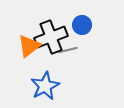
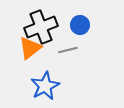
blue circle: moved 2 px left
black cross: moved 10 px left, 10 px up
orange triangle: moved 1 px right, 2 px down
